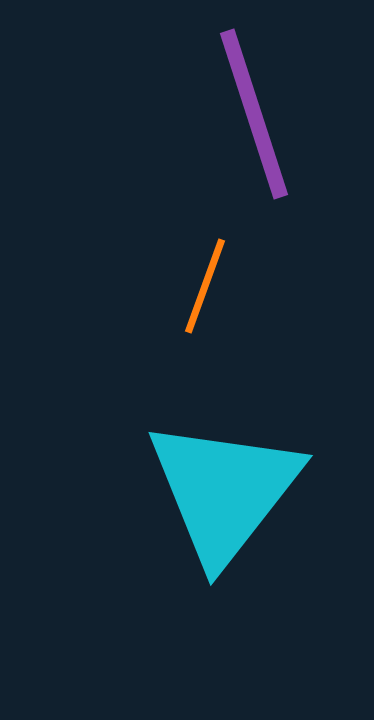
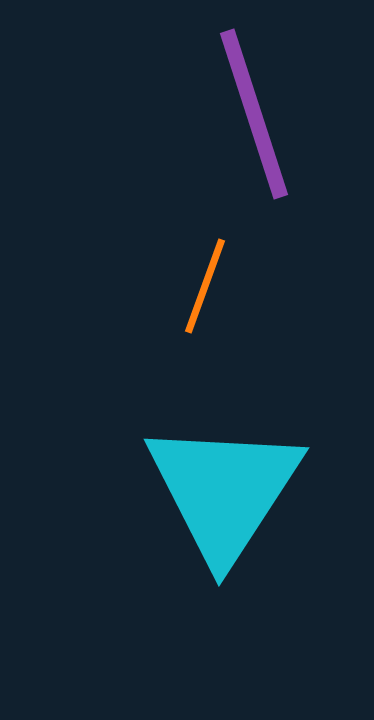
cyan triangle: rotated 5 degrees counterclockwise
